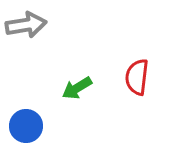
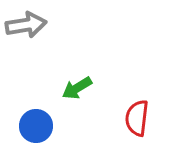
red semicircle: moved 41 px down
blue circle: moved 10 px right
